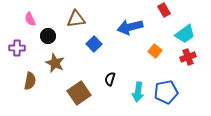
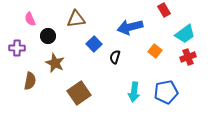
black semicircle: moved 5 px right, 22 px up
cyan arrow: moved 4 px left
